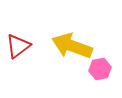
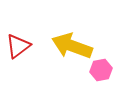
pink hexagon: moved 1 px right, 1 px down
